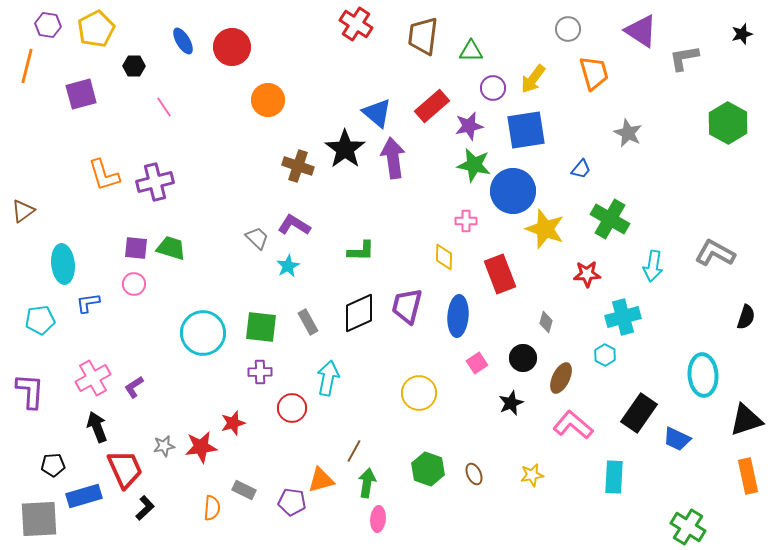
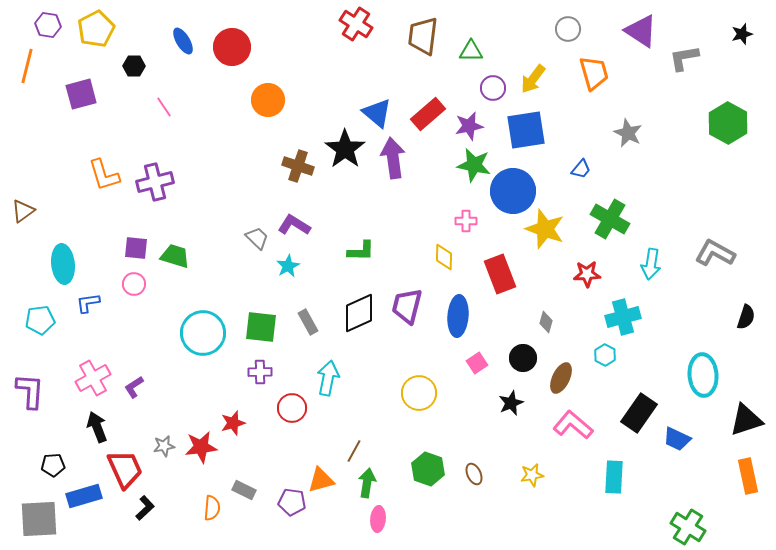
red rectangle at (432, 106): moved 4 px left, 8 px down
green trapezoid at (171, 248): moved 4 px right, 8 px down
cyan arrow at (653, 266): moved 2 px left, 2 px up
